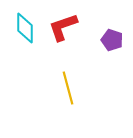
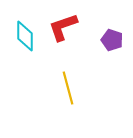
cyan diamond: moved 8 px down
